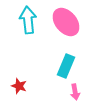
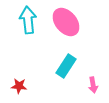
cyan rectangle: rotated 10 degrees clockwise
red star: rotated 14 degrees counterclockwise
pink arrow: moved 18 px right, 7 px up
